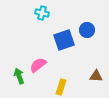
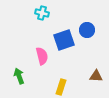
pink semicircle: moved 4 px right, 9 px up; rotated 114 degrees clockwise
